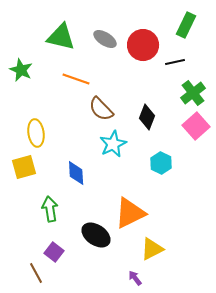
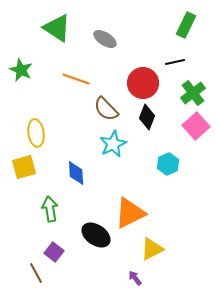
green triangle: moved 4 px left, 9 px up; rotated 20 degrees clockwise
red circle: moved 38 px down
brown semicircle: moved 5 px right
cyan hexagon: moved 7 px right, 1 px down; rotated 10 degrees clockwise
